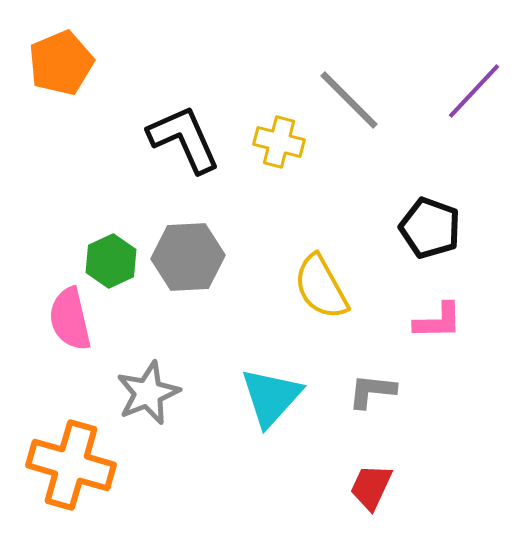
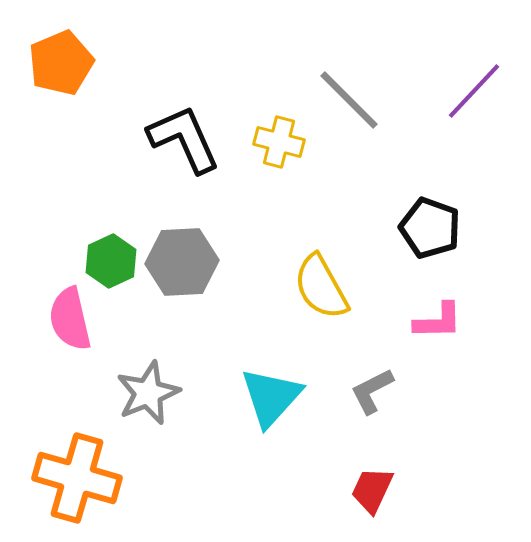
gray hexagon: moved 6 px left, 5 px down
gray L-shape: rotated 33 degrees counterclockwise
orange cross: moved 6 px right, 13 px down
red trapezoid: moved 1 px right, 3 px down
